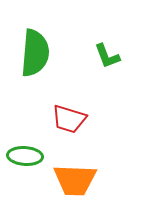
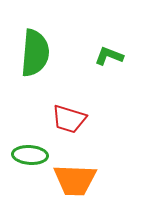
green L-shape: moved 2 px right; rotated 132 degrees clockwise
green ellipse: moved 5 px right, 1 px up
